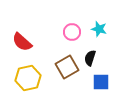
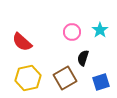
cyan star: moved 1 px right, 1 px down; rotated 21 degrees clockwise
black semicircle: moved 7 px left
brown square: moved 2 px left, 11 px down
blue square: rotated 18 degrees counterclockwise
